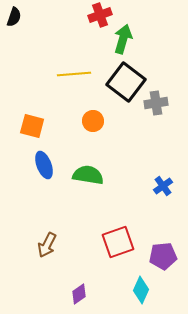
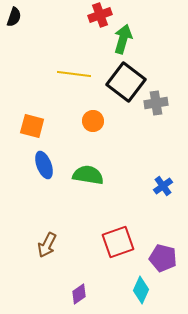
yellow line: rotated 12 degrees clockwise
purple pentagon: moved 2 px down; rotated 20 degrees clockwise
